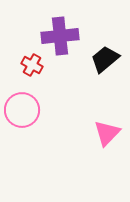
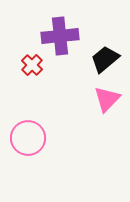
red cross: rotated 15 degrees clockwise
pink circle: moved 6 px right, 28 px down
pink triangle: moved 34 px up
